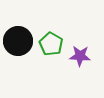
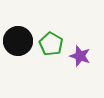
purple star: rotated 15 degrees clockwise
